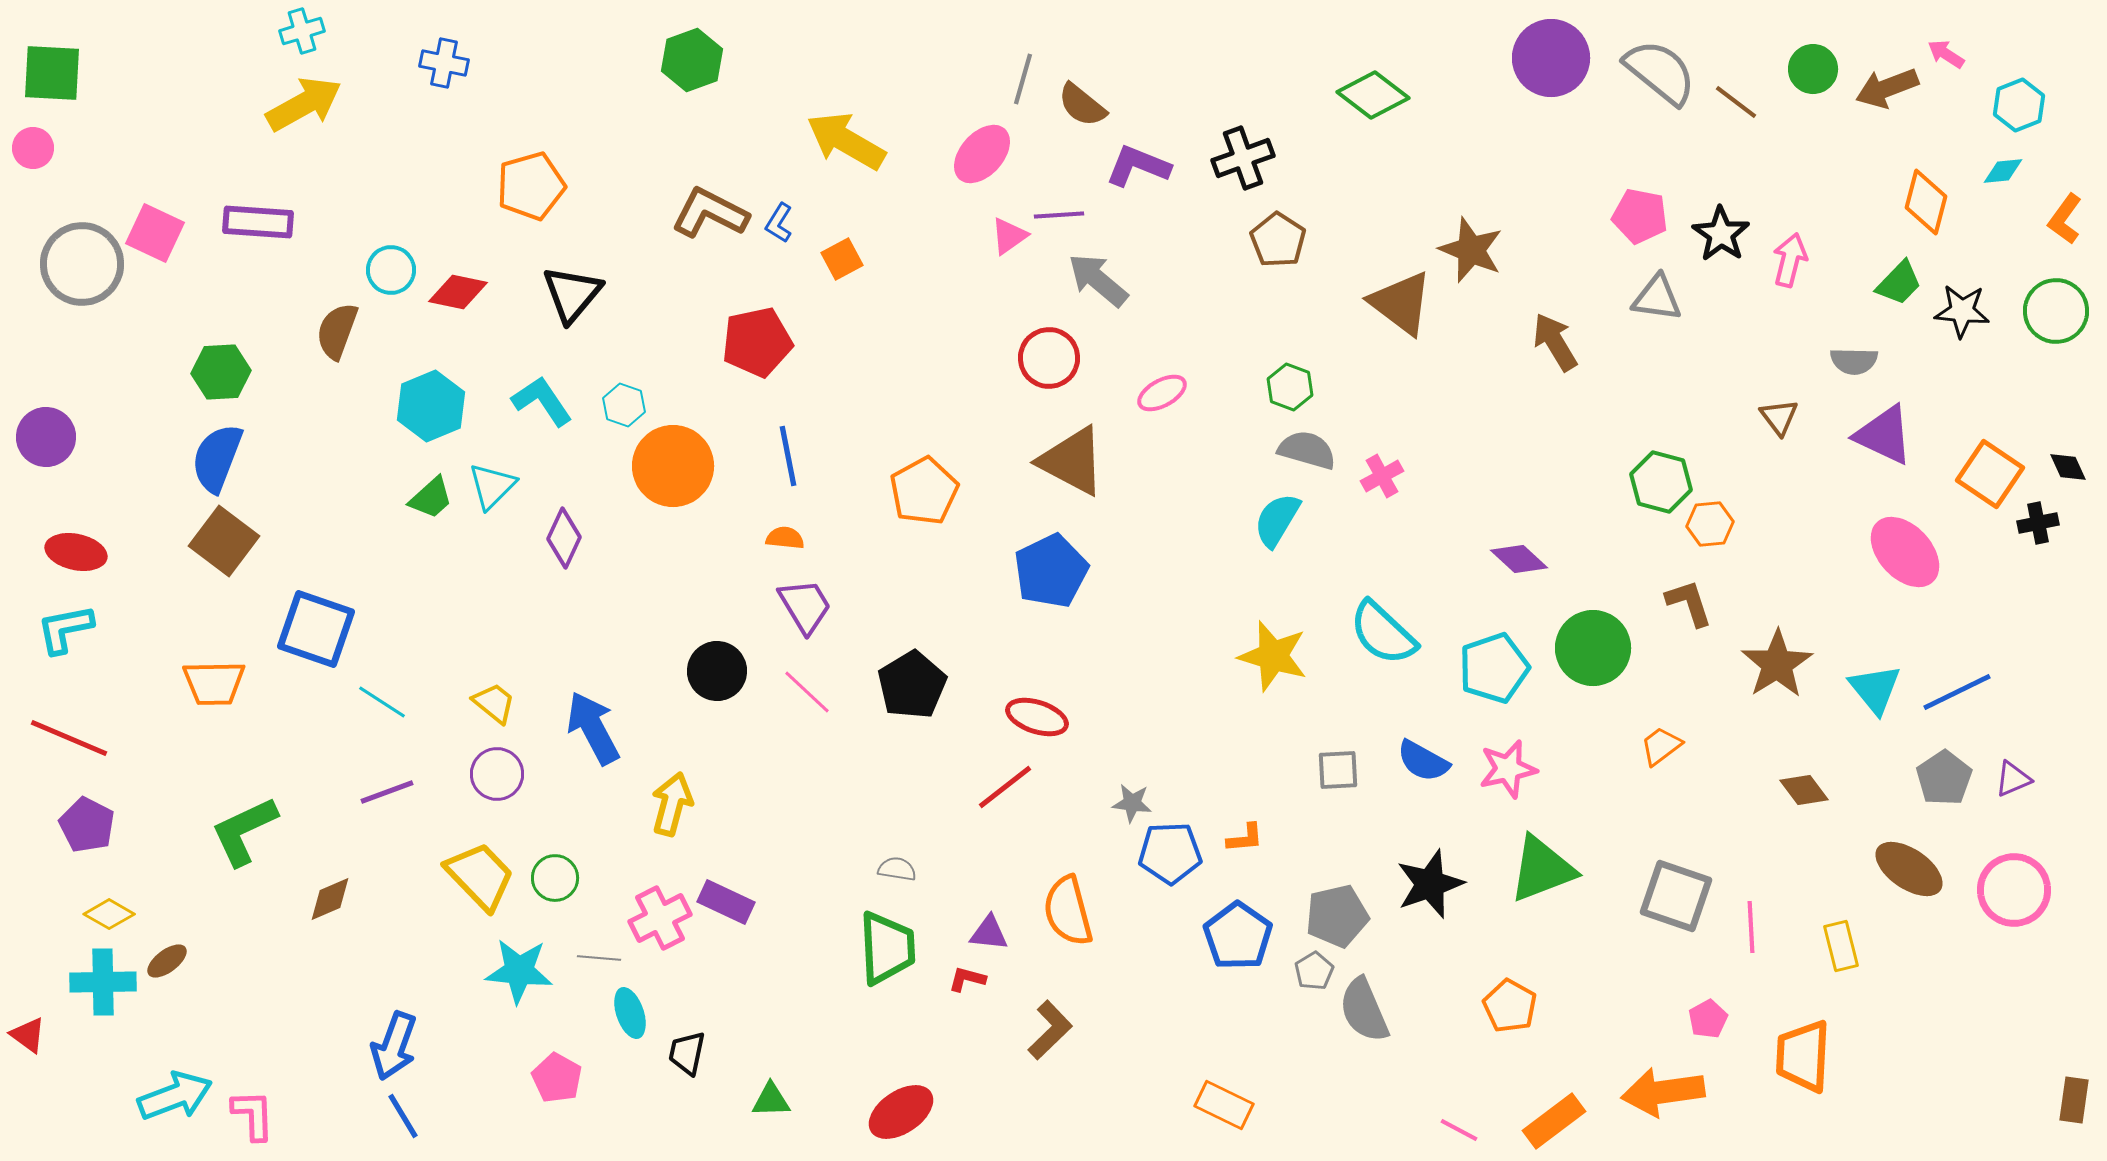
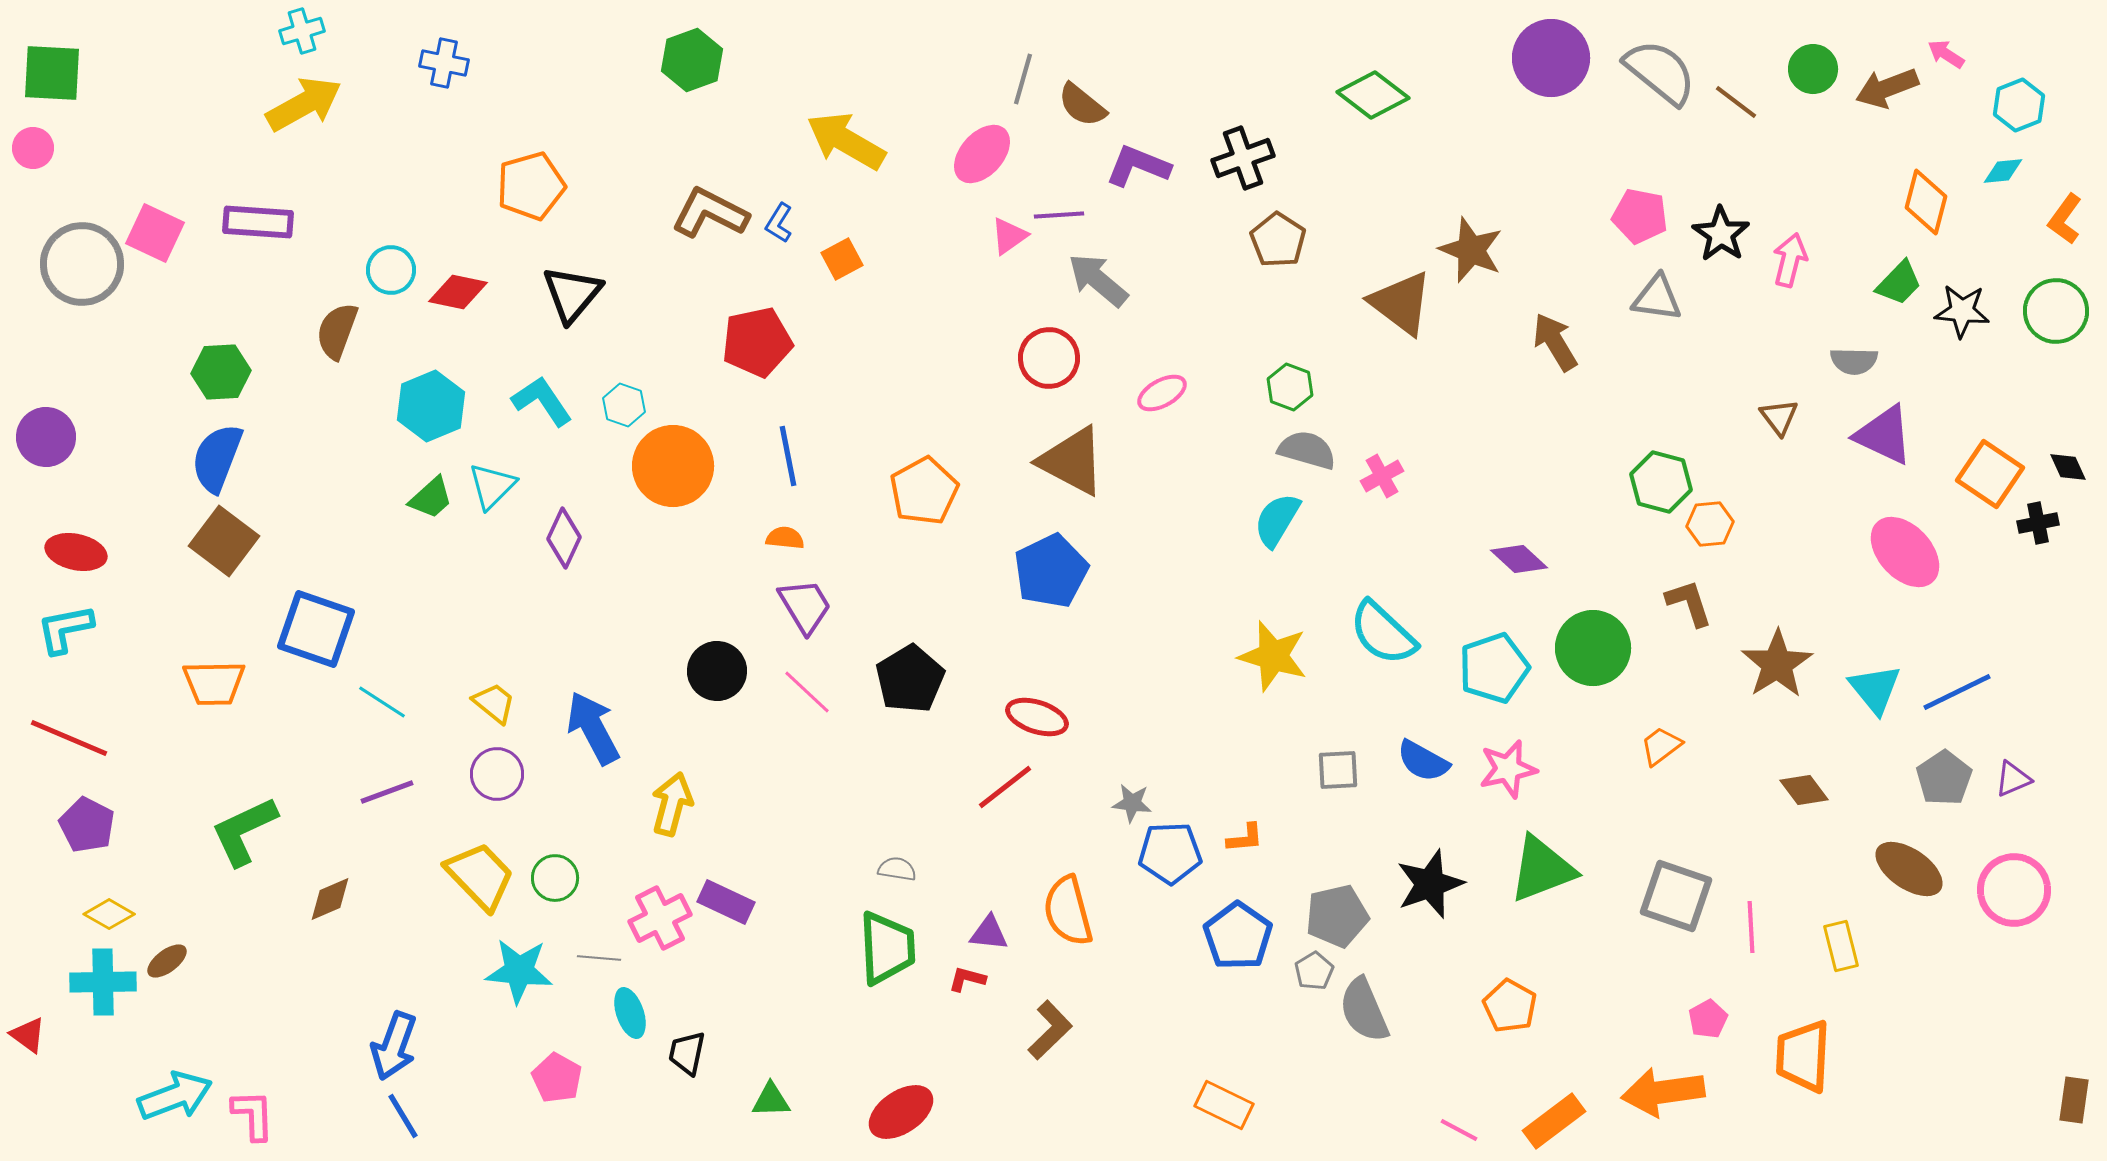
black pentagon at (912, 685): moved 2 px left, 6 px up
